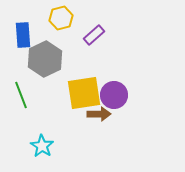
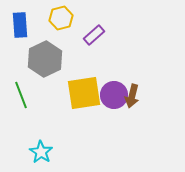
blue rectangle: moved 3 px left, 10 px up
brown arrow: moved 33 px right, 18 px up; rotated 105 degrees clockwise
cyan star: moved 1 px left, 6 px down
